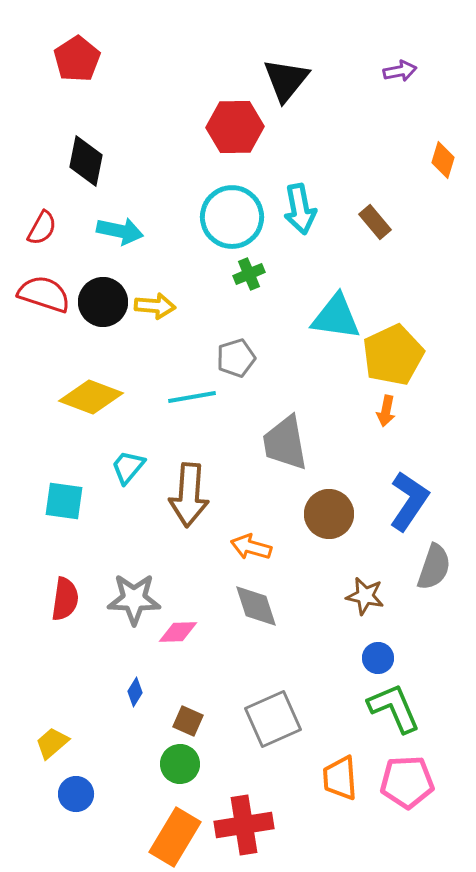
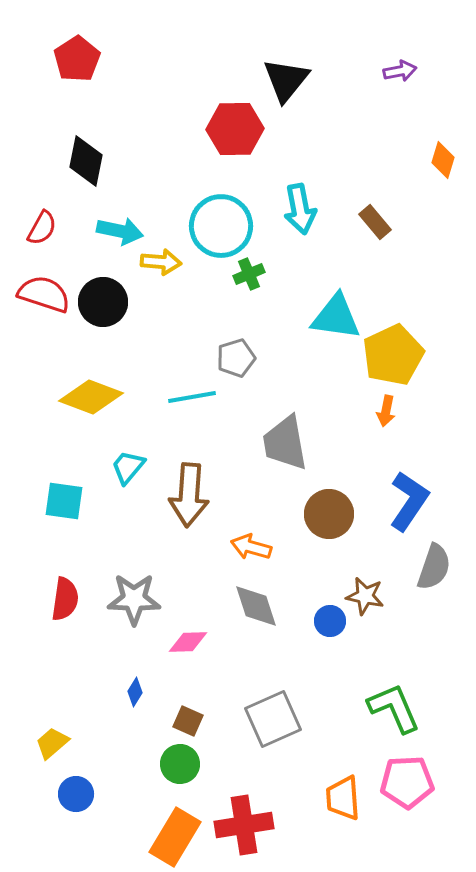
red hexagon at (235, 127): moved 2 px down
cyan circle at (232, 217): moved 11 px left, 9 px down
yellow arrow at (155, 306): moved 6 px right, 44 px up
pink diamond at (178, 632): moved 10 px right, 10 px down
blue circle at (378, 658): moved 48 px left, 37 px up
orange trapezoid at (340, 778): moved 3 px right, 20 px down
